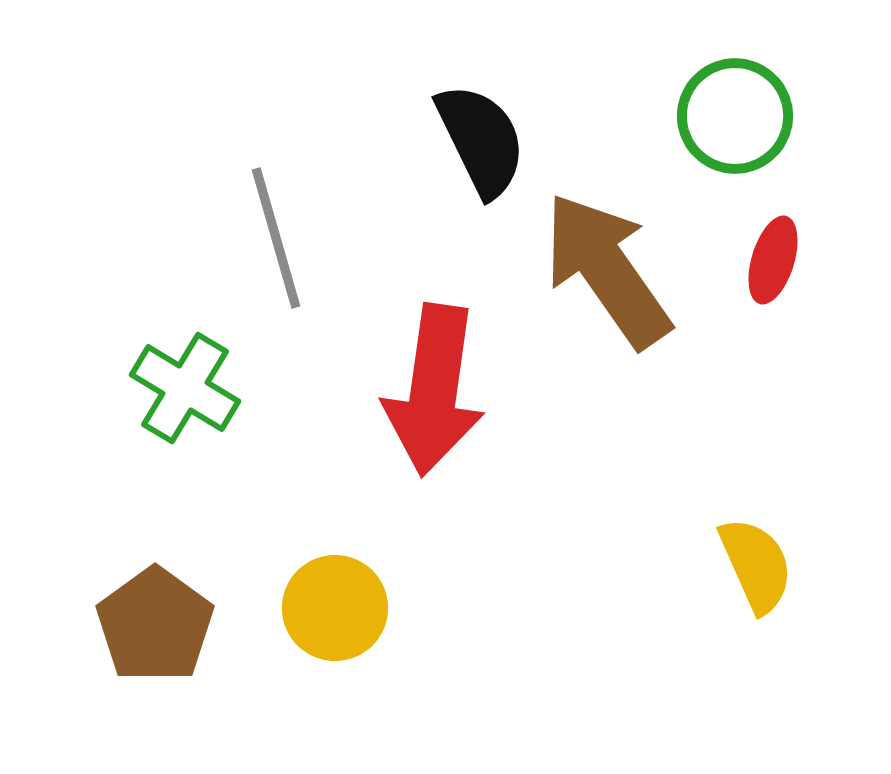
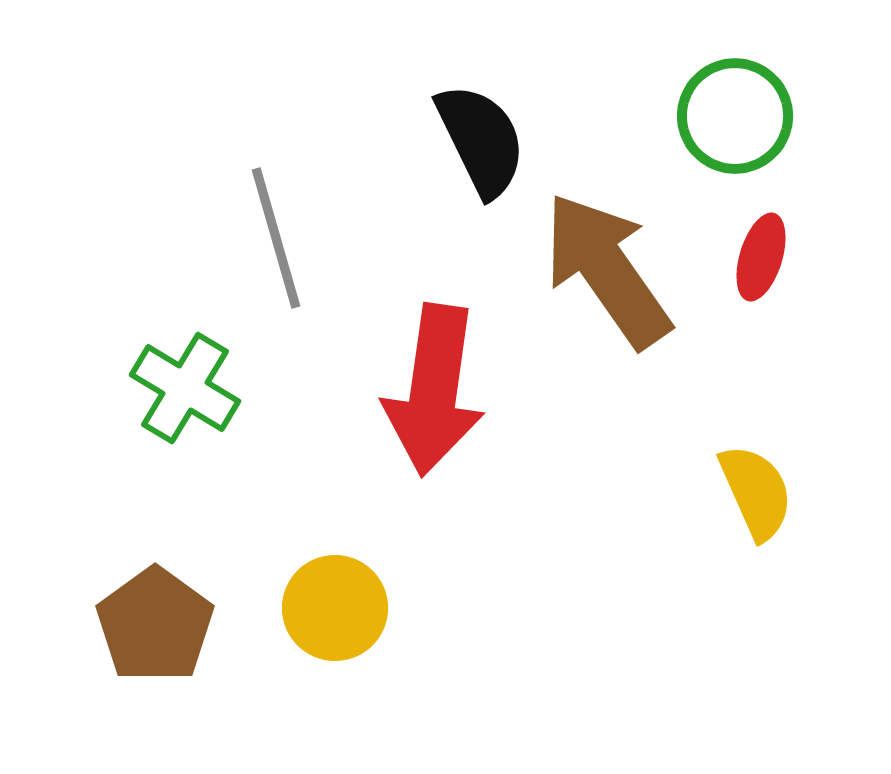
red ellipse: moved 12 px left, 3 px up
yellow semicircle: moved 73 px up
